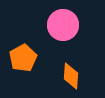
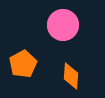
orange pentagon: moved 6 px down
